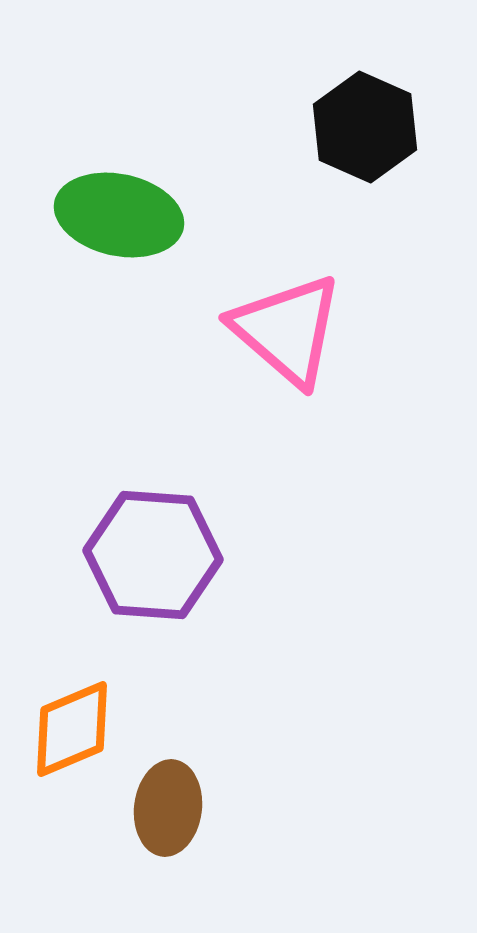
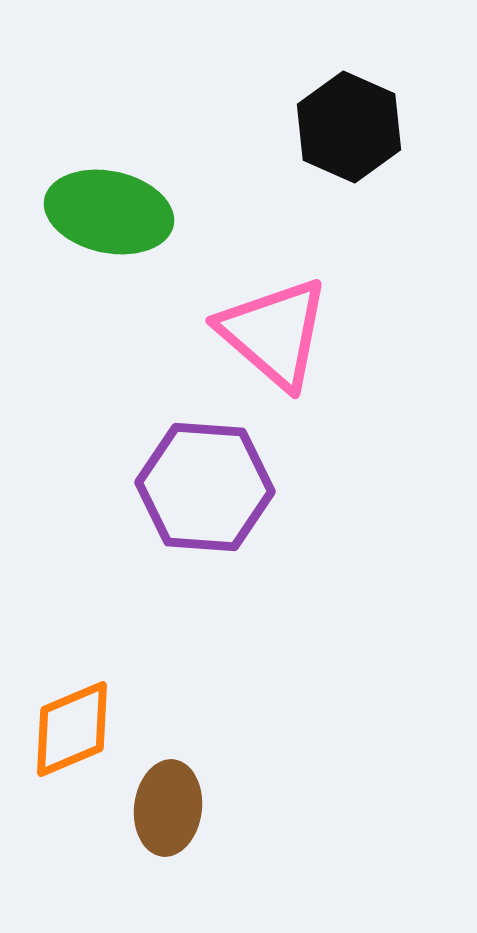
black hexagon: moved 16 px left
green ellipse: moved 10 px left, 3 px up
pink triangle: moved 13 px left, 3 px down
purple hexagon: moved 52 px right, 68 px up
